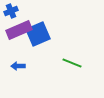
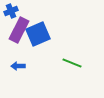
purple rectangle: rotated 40 degrees counterclockwise
